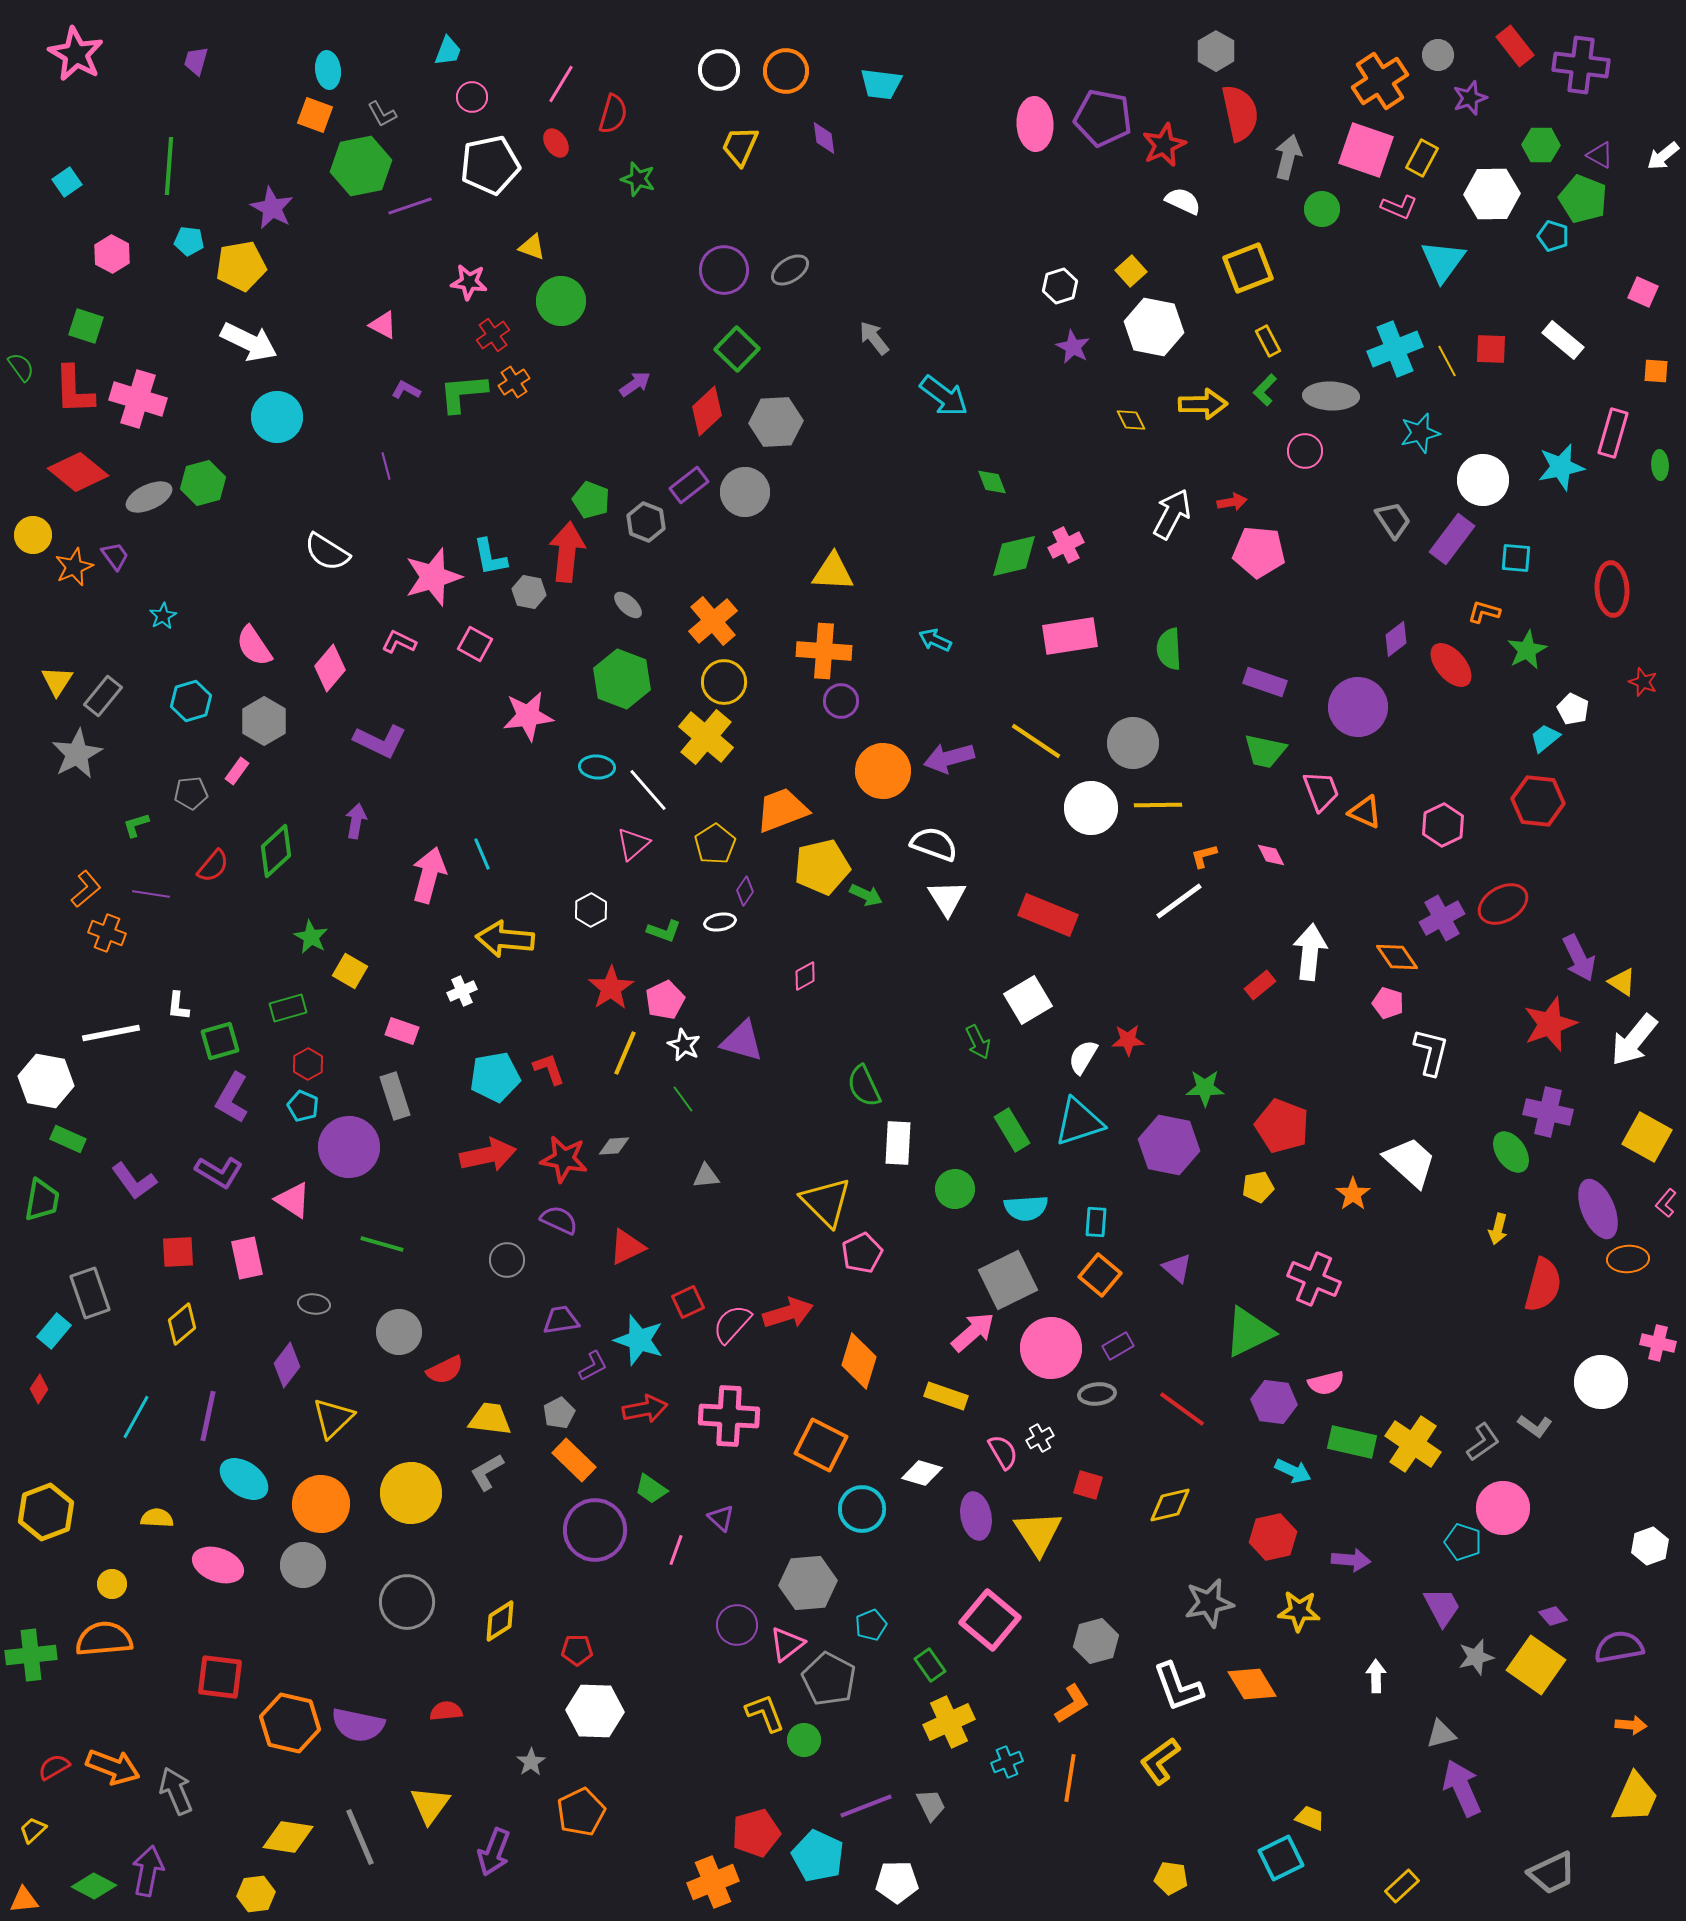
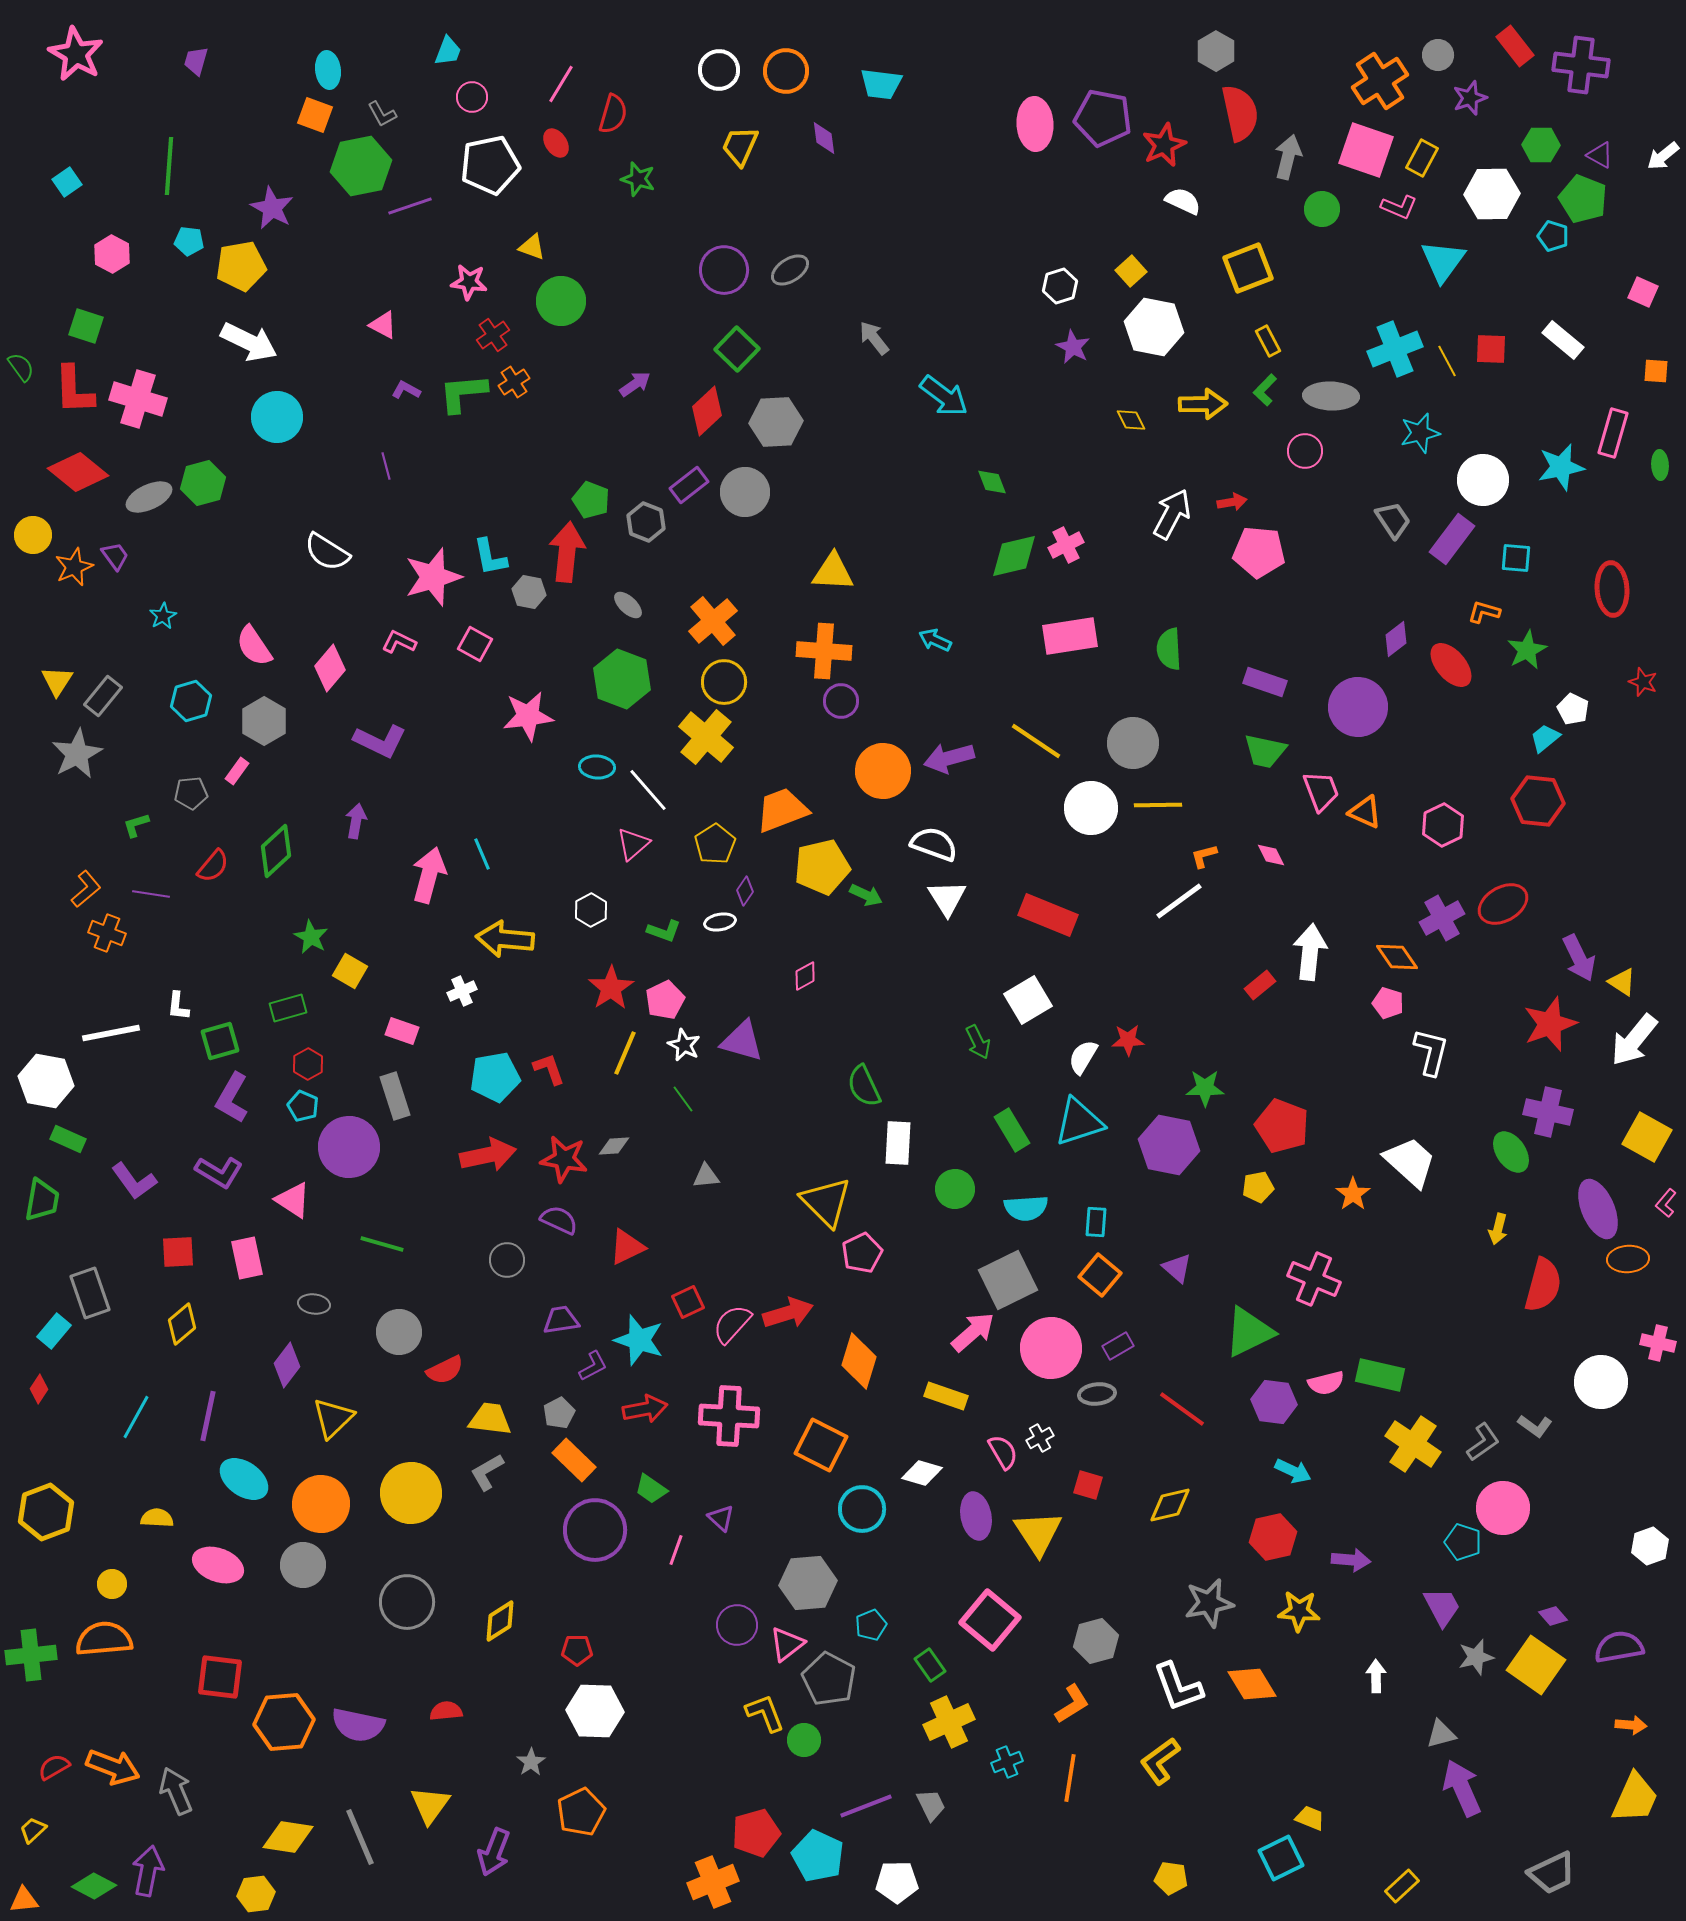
green rectangle at (1352, 1442): moved 28 px right, 67 px up
orange hexagon at (290, 1723): moved 6 px left, 1 px up; rotated 18 degrees counterclockwise
